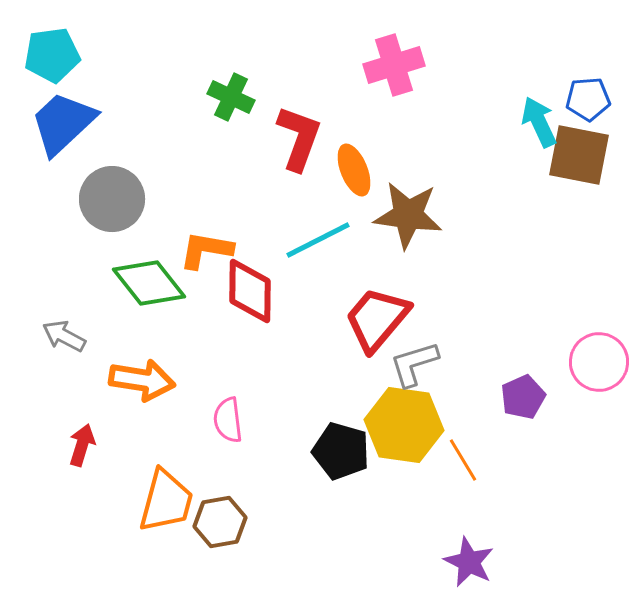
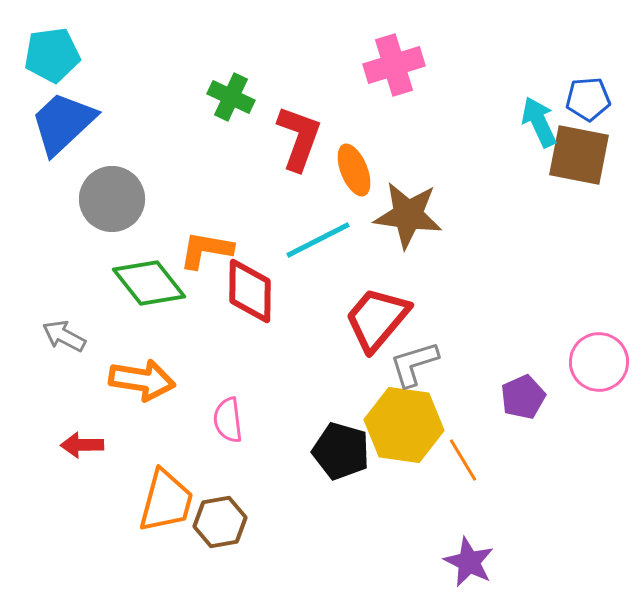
red arrow: rotated 108 degrees counterclockwise
